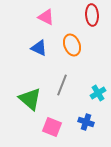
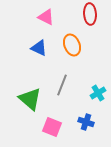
red ellipse: moved 2 px left, 1 px up
